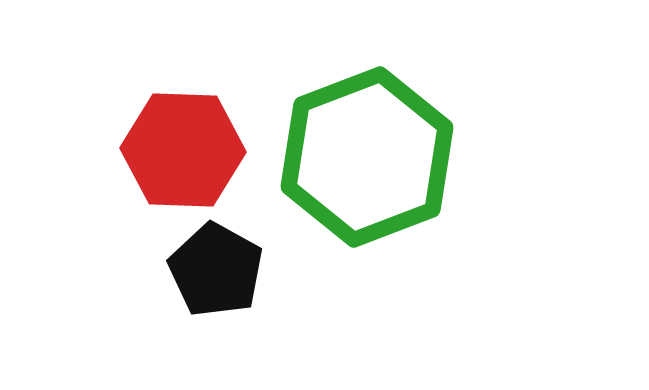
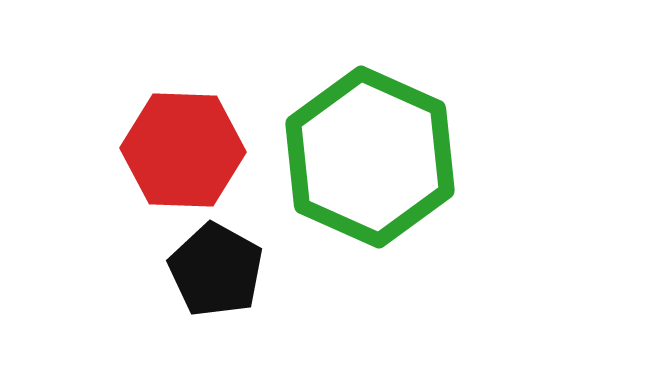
green hexagon: moved 3 px right; rotated 15 degrees counterclockwise
